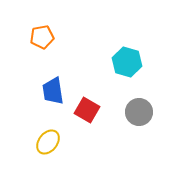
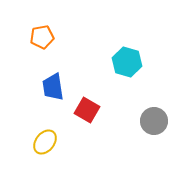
blue trapezoid: moved 4 px up
gray circle: moved 15 px right, 9 px down
yellow ellipse: moved 3 px left
